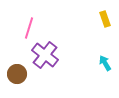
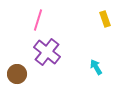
pink line: moved 9 px right, 8 px up
purple cross: moved 2 px right, 3 px up
cyan arrow: moved 9 px left, 4 px down
